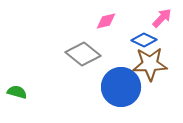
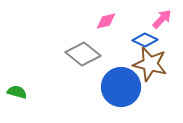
pink arrow: moved 1 px down
blue diamond: moved 1 px right
brown star: rotated 16 degrees clockwise
